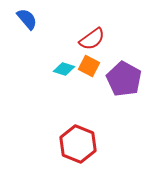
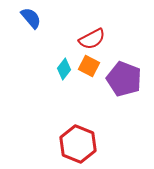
blue semicircle: moved 4 px right, 1 px up
red semicircle: rotated 8 degrees clockwise
cyan diamond: rotated 70 degrees counterclockwise
purple pentagon: rotated 8 degrees counterclockwise
